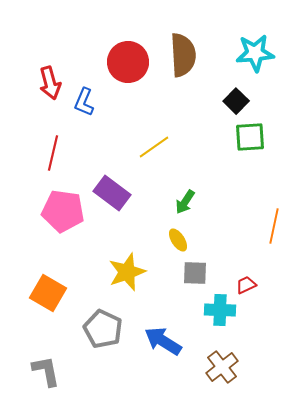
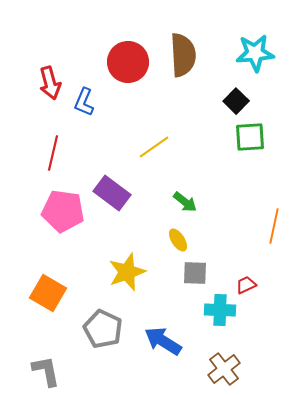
green arrow: rotated 85 degrees counterclockwise
brown cross: moved 2 px right, 2 px down
